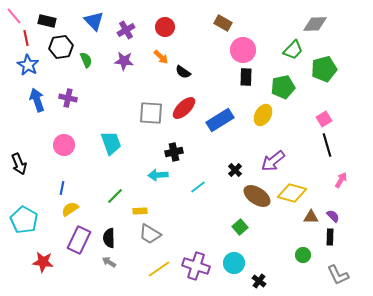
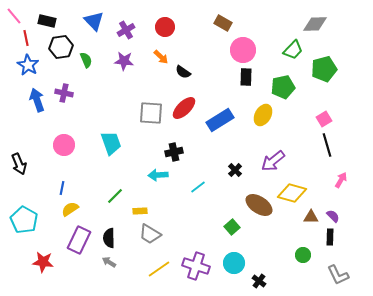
purple cross at (68, 98): moved 4 px left, 5 px up
brown ellipse at (257, 196): moved 2 px right, 9 px down
green square at (240, 227): moved 8 px left
